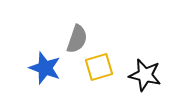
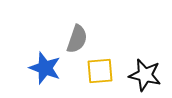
yellow square: moved 1 px right, 4 px down; rotated 12 degrees clockwise
